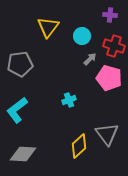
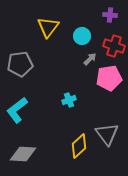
pink pentagon: rotated 25 degrees counterclockwise
